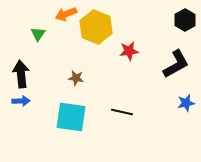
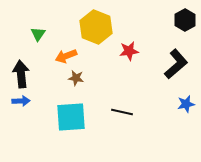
orange arrow: moved 42 px down
black L-shape: rotated 12 degrees counterclockwise
blue star: moved 1 px down
cyan square: rotated 12 degrees counterclockwise
